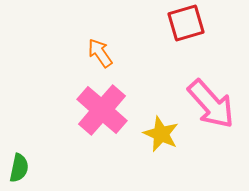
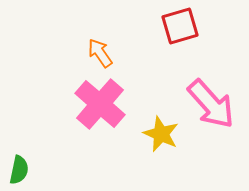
red square: moved 6 px left, 3 px down
pink cross: moved 2 px left, 6 px up
green semicircle: moved 2 px down
